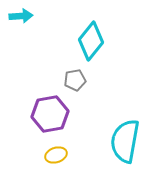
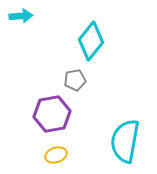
purple hexagon: moved 2 px right
